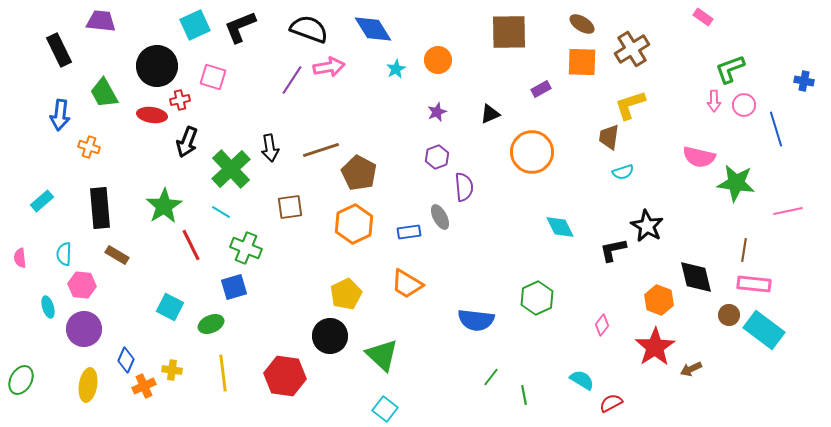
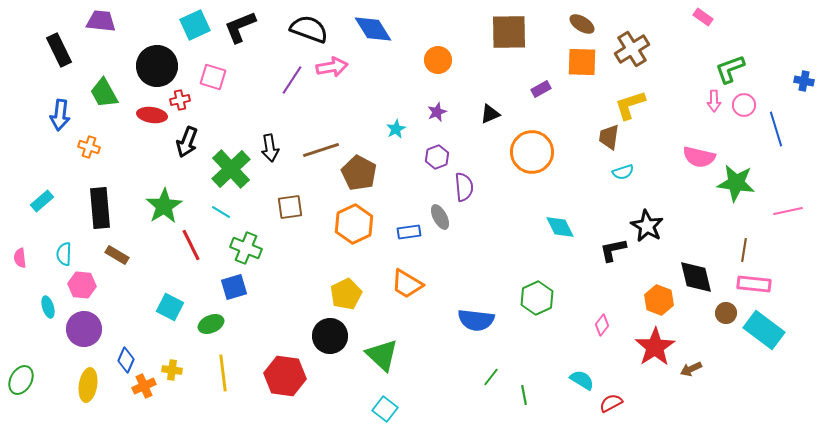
pink arrow at (329, 67): moved 3 px right
cyan star at (396, 69): moved 60 px down
brown circle at (729, 315): moved 3 px left, 2 px up
